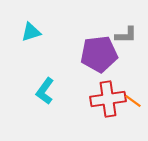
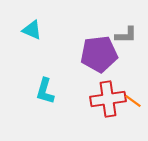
cyan triangle: moved 1 px right, 2 px up; rotated 40 degrees clockwise
cyan L-shape: rotated 20 degrees counterclockwise
